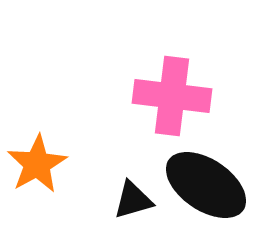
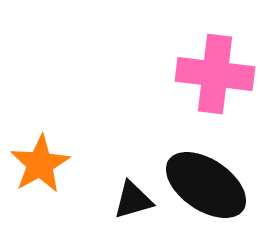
pink cross: moved 43 px right, 22 px up
orange star: moved 3 px right
